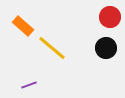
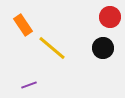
orange rectangle: moved 1 px up; rotated 15 degrees clockwise
black circle: moved 3 px left
